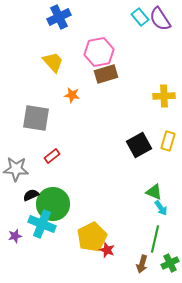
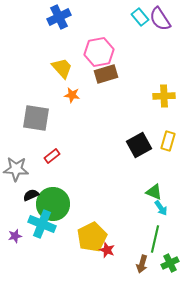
yellow trapezoid: moved 9 px right, 6 px down
